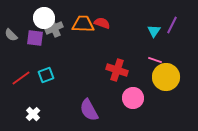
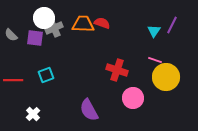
red line: moved 8 px left, 2 px down; rotated 36 degrees clockwise
